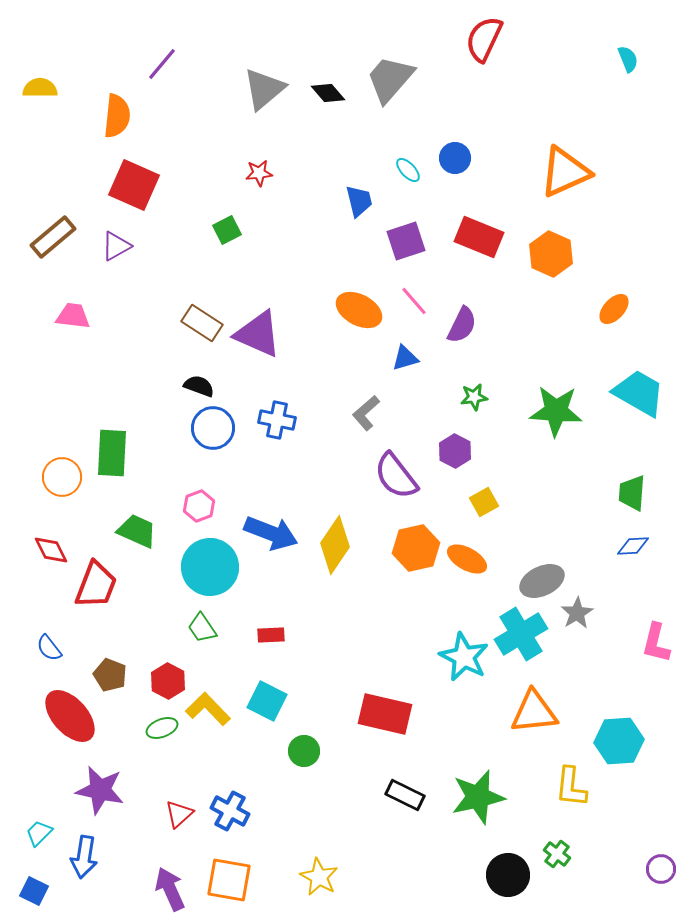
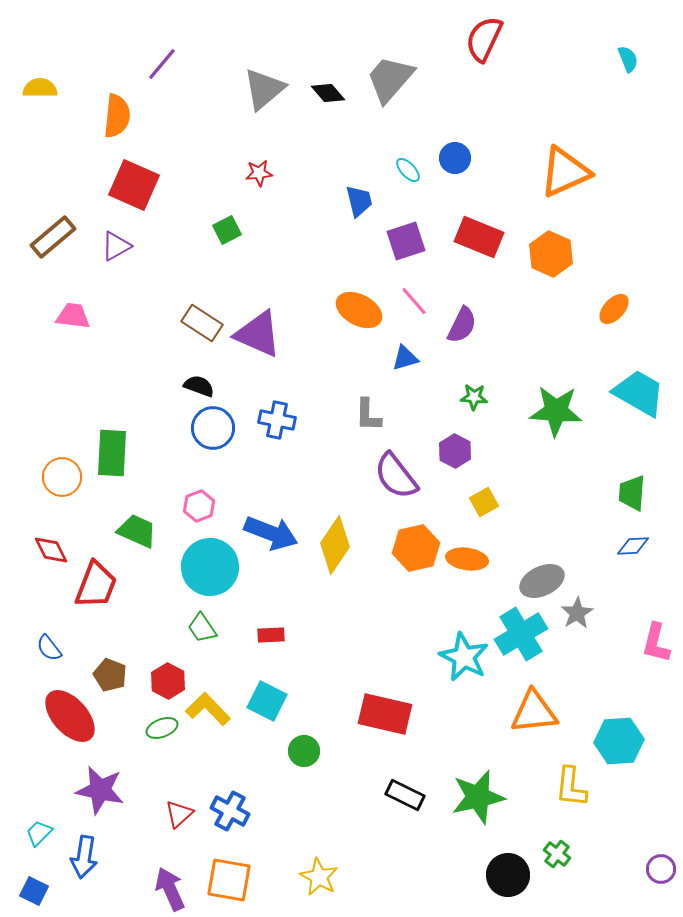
green star at (474, 397): rotated 12 degrees clockwise
gray L-shape at (366, 413): moved 2 px right, 2 px down; rotated 48 degrees counterclockwise
orange ellipse at (467, 559): rotated 21 degrees counterclockwise
